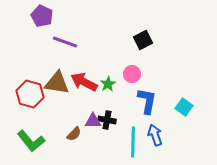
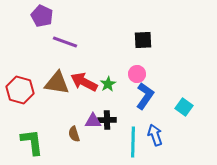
black square: rotated 24 degrees clockwise
pink circle: moved 5 px right
red hexagon: moved 10 px left, 4 px up
blue L-shape: moved 2 px left, 5 px up; rotated 24 degrees clockwise
black cross: rotated 12 degrees counterclockwise
brown semicircle: rotated 119 degrees clockwise
green L-shape: moved 1 px right, 1 px down; rotated 148 degrees counterclockwise
